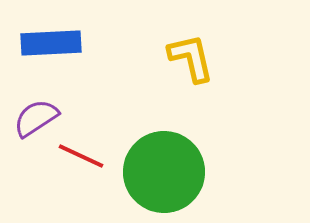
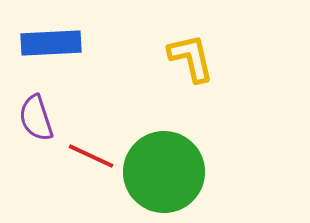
purple semicircle: rotated 75 degrees counterclockwise
red line: moved 10 px right
